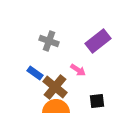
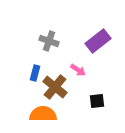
blue rectangle: rotated 70 degrees clockwise
orange semicircle: moved 13 px left, 7 px down
